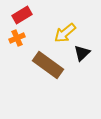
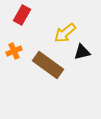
red rectangle: rotated 30 degrees counterclockwise
orange cross: moved 3 px left, 13 px down
black triangle: moved 1 px up; rotated 30 degrees clockwise
